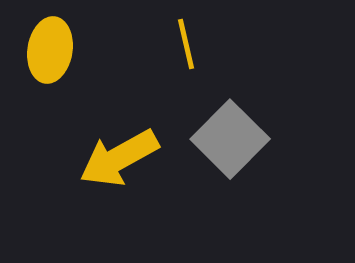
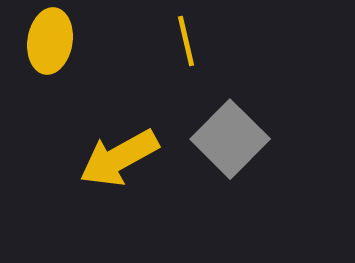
yellow line: moved 3 px up
yellow ellipse: moved 9 px up
